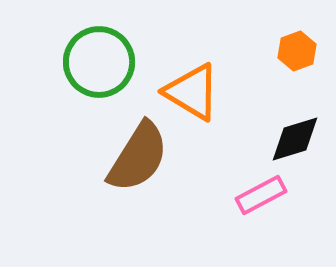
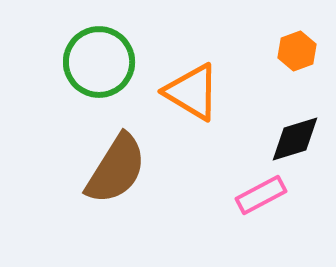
brown semicircle: moved 22 px left, 12 px down
